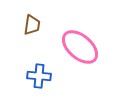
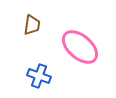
blue cross: rotated 15 degrees clockwise
